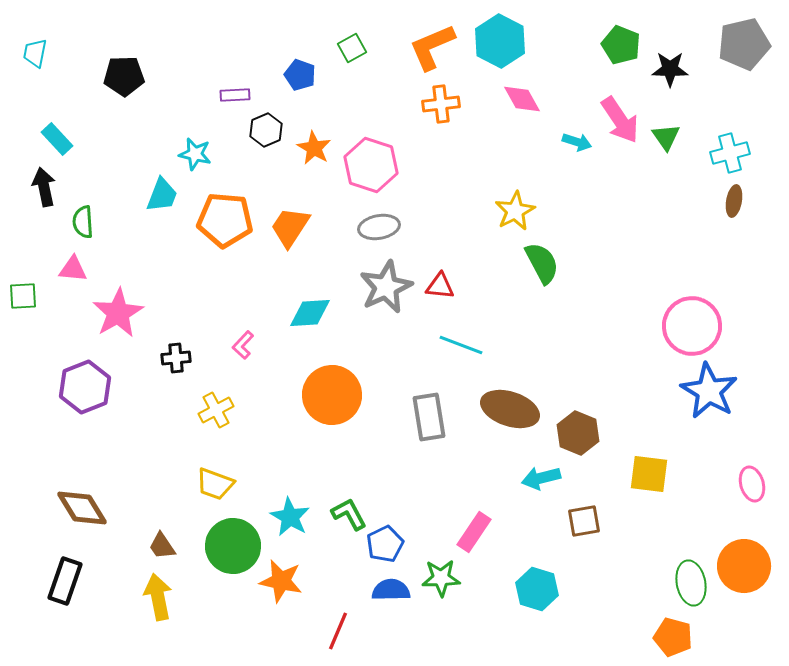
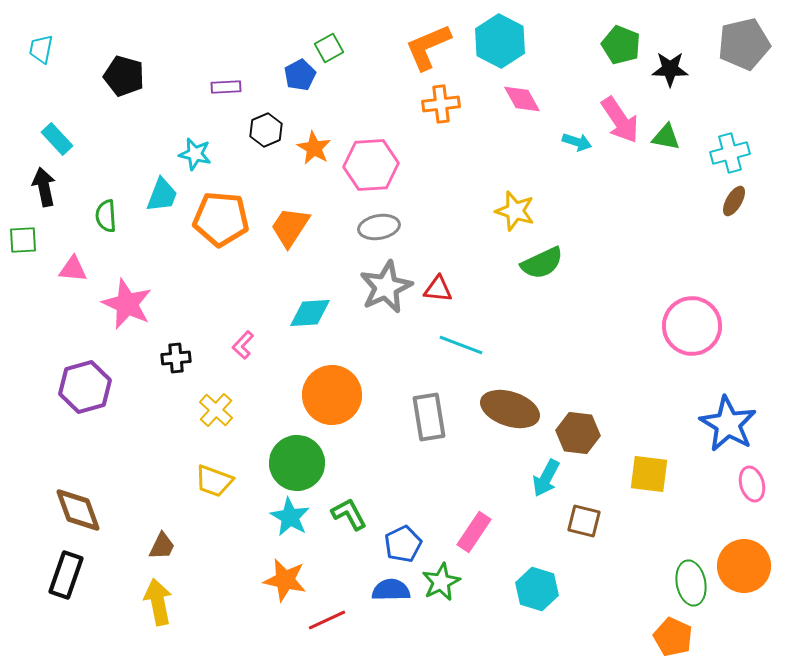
orange L-shape at (432, 47): moved 4 px left
green square at (352, 48): moved 23 px left
cyan trapezoid at (35, 53): moved 6 px right, 4 px up
blue pentagon at (300, 75): rotated 24 degrees clockwise
black pentagon at (124, 76): rotated 18 degrees clockwise
purple rectangle at (235, 95): moved 9 px left, 8 px up
green triangle at (666, 137): rotated 44 degrees counterclockwise
pink hexagon at (371, 165): rotated 22 degrees counterclockwise
brown ellipse at (734, 201): rotated 20 degrees clockwise
yellow star at (515, 211): rotated 27 degrees counterclockwise
orange pentagon at (225, 220): moved 4 px left, 1 px up
green semicircle at (83, 222): moved 23 px right, 6 px up
green semicircle at (542, 263): rotated 93 degrees clockwise
red triangle at (440, 286): moved 2 px left, 3 px down
green square at (23, 296): moved 56 px up
pink star at (118, 313): moved 9 px right, 9 px up; rotated 18 degrees counterclockwise
purple hexagon at (85, 387): rotated 6 degrees clockwise
blue star at (709, 391): moved 19 px right, 33 px down
yellow cross at (216, 410): rotated 20 degrees counterclockwise
brown hexagon at (578, 433): rotated 15 degrees counterclockwise
cyan arrow at (541, 478): moved 5 px right; rotated 48 degrees counterclockwise
yellow trapezoid at (215, 484): moved 1 px left, 3 px up
brown diamond at (82, 508): moved 4 px left, 2 px down; rotated 12 degrees clockwise
brown square at (584, 521): rotated 24 degrees clockwise
blue pentagon at (385, 544): moved 18 px right
brown trapezoid at (162, 546): rotated 120 degrees counterclockwise
green circle at (233, 546): moved 64 px right, 83 px up
green star at (441, 578): moved 4 px down; rotated 24 degrees counterclockwise
black rectangle at (65, 581): moved 1 px right, 6 px up
orange star at (281, 581): moved 4 px right, 1 px up
yellow arrow at (158, 597): moved 5 px down
red line at (338, 631): moved 11 px left, 11 px up; rotated 42 degrees clockwise
orange pentagon at (673, 637): rotated 9 degrees clockwise
